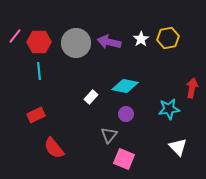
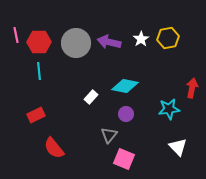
pink line: moved 1 px right, 1 px up; rotated 49 degrees counterclockwise
